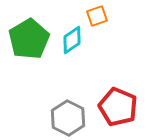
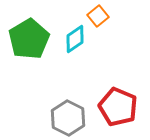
orange square: moved 1 px right; rotated 20 degrees counterclockwise
cyan diamond: moved 3 px right, 1 px up
